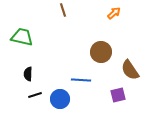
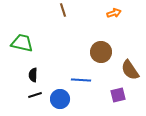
orange arrow: rotated 24 degrees clockwise
green trapezoid: moved 6 px down
black semicircle: moved 5 px right, 1 px down
